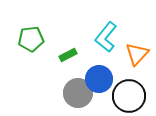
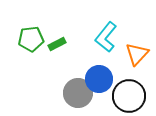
green rectangle: moved 11 px left, 11 px up
